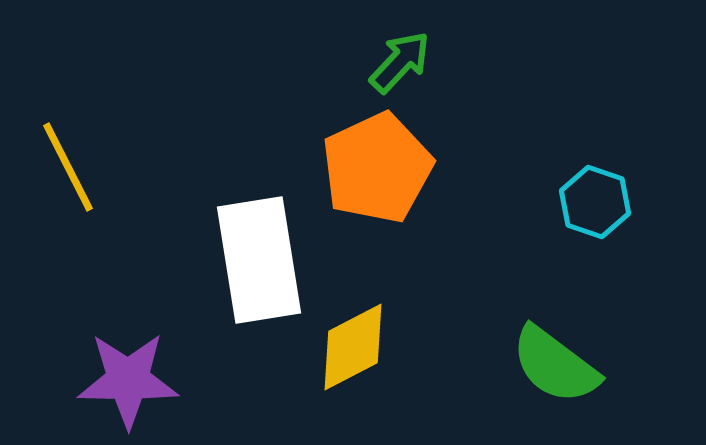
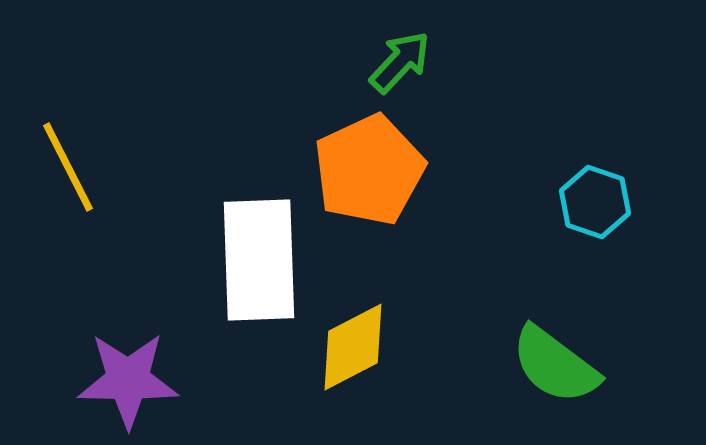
orange pentagon: moved 8 px left, 2 px down
white rectangle: rotated 7 degrees clockwise
